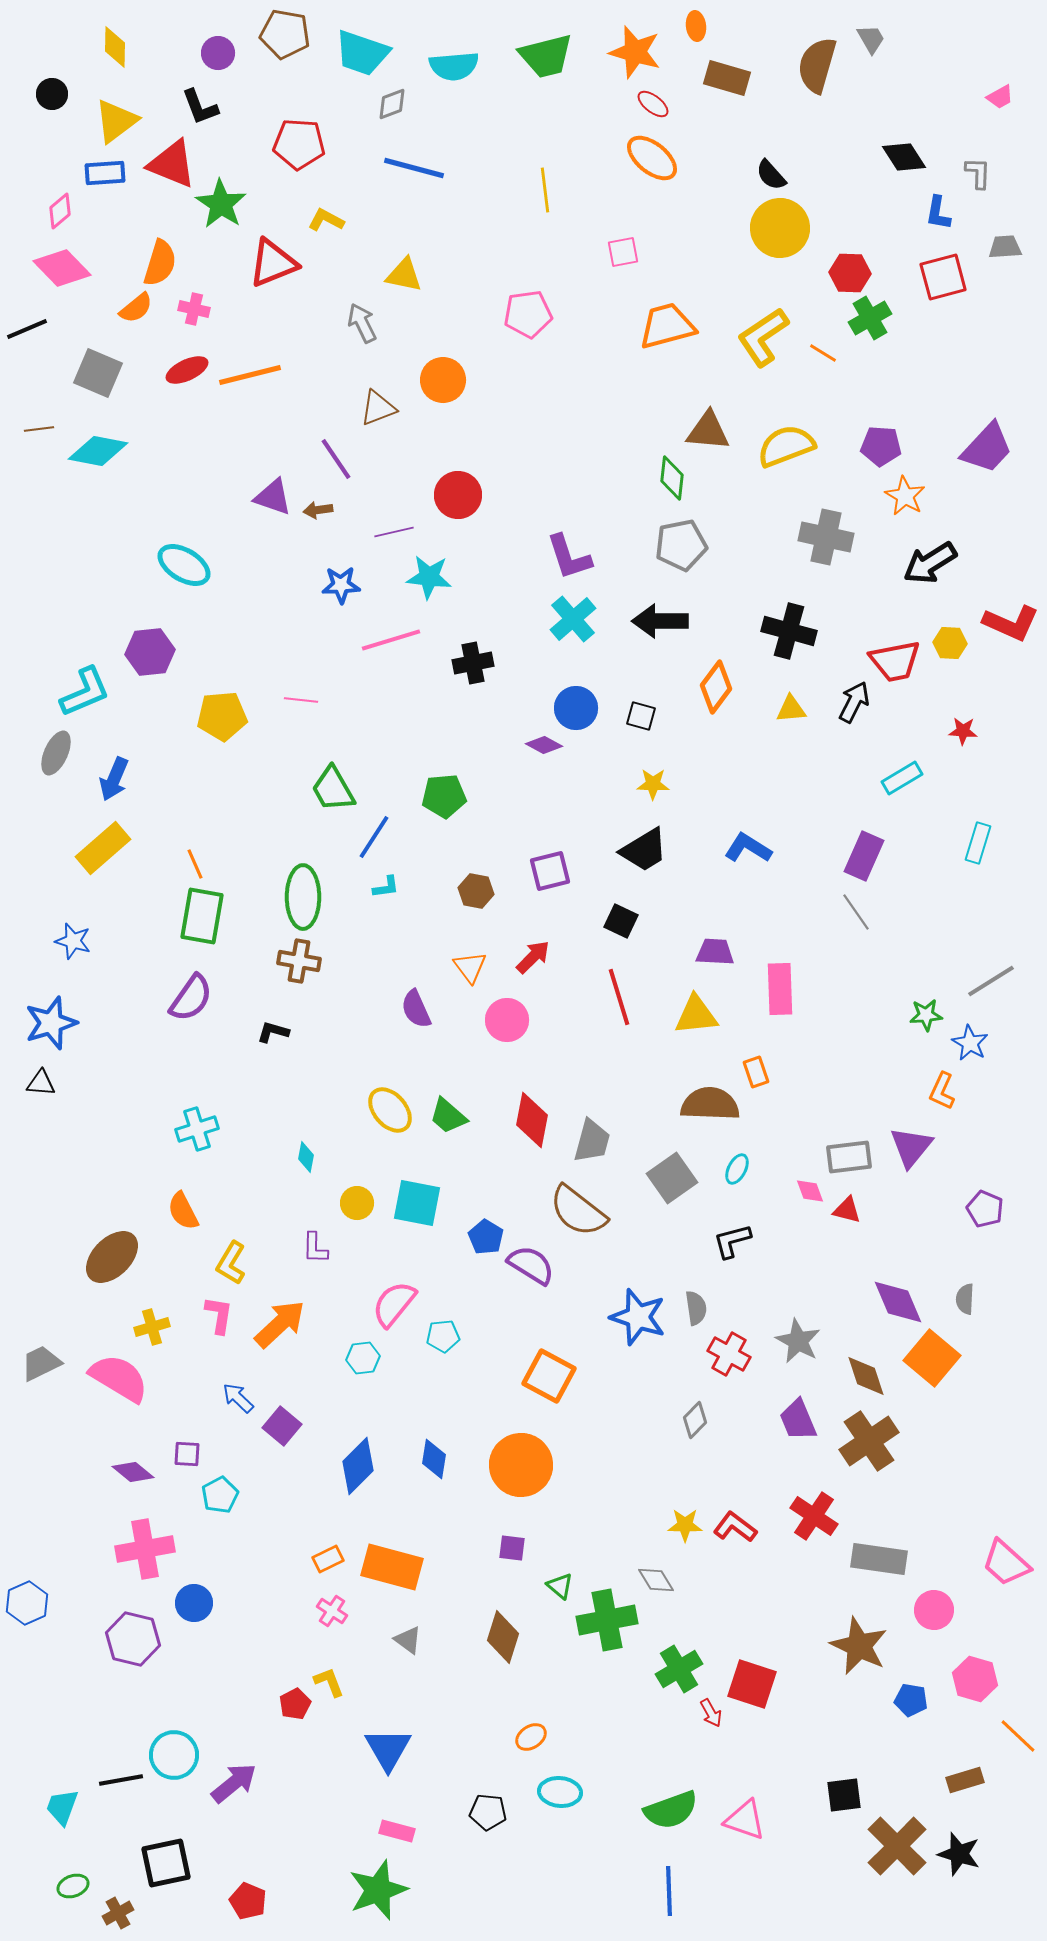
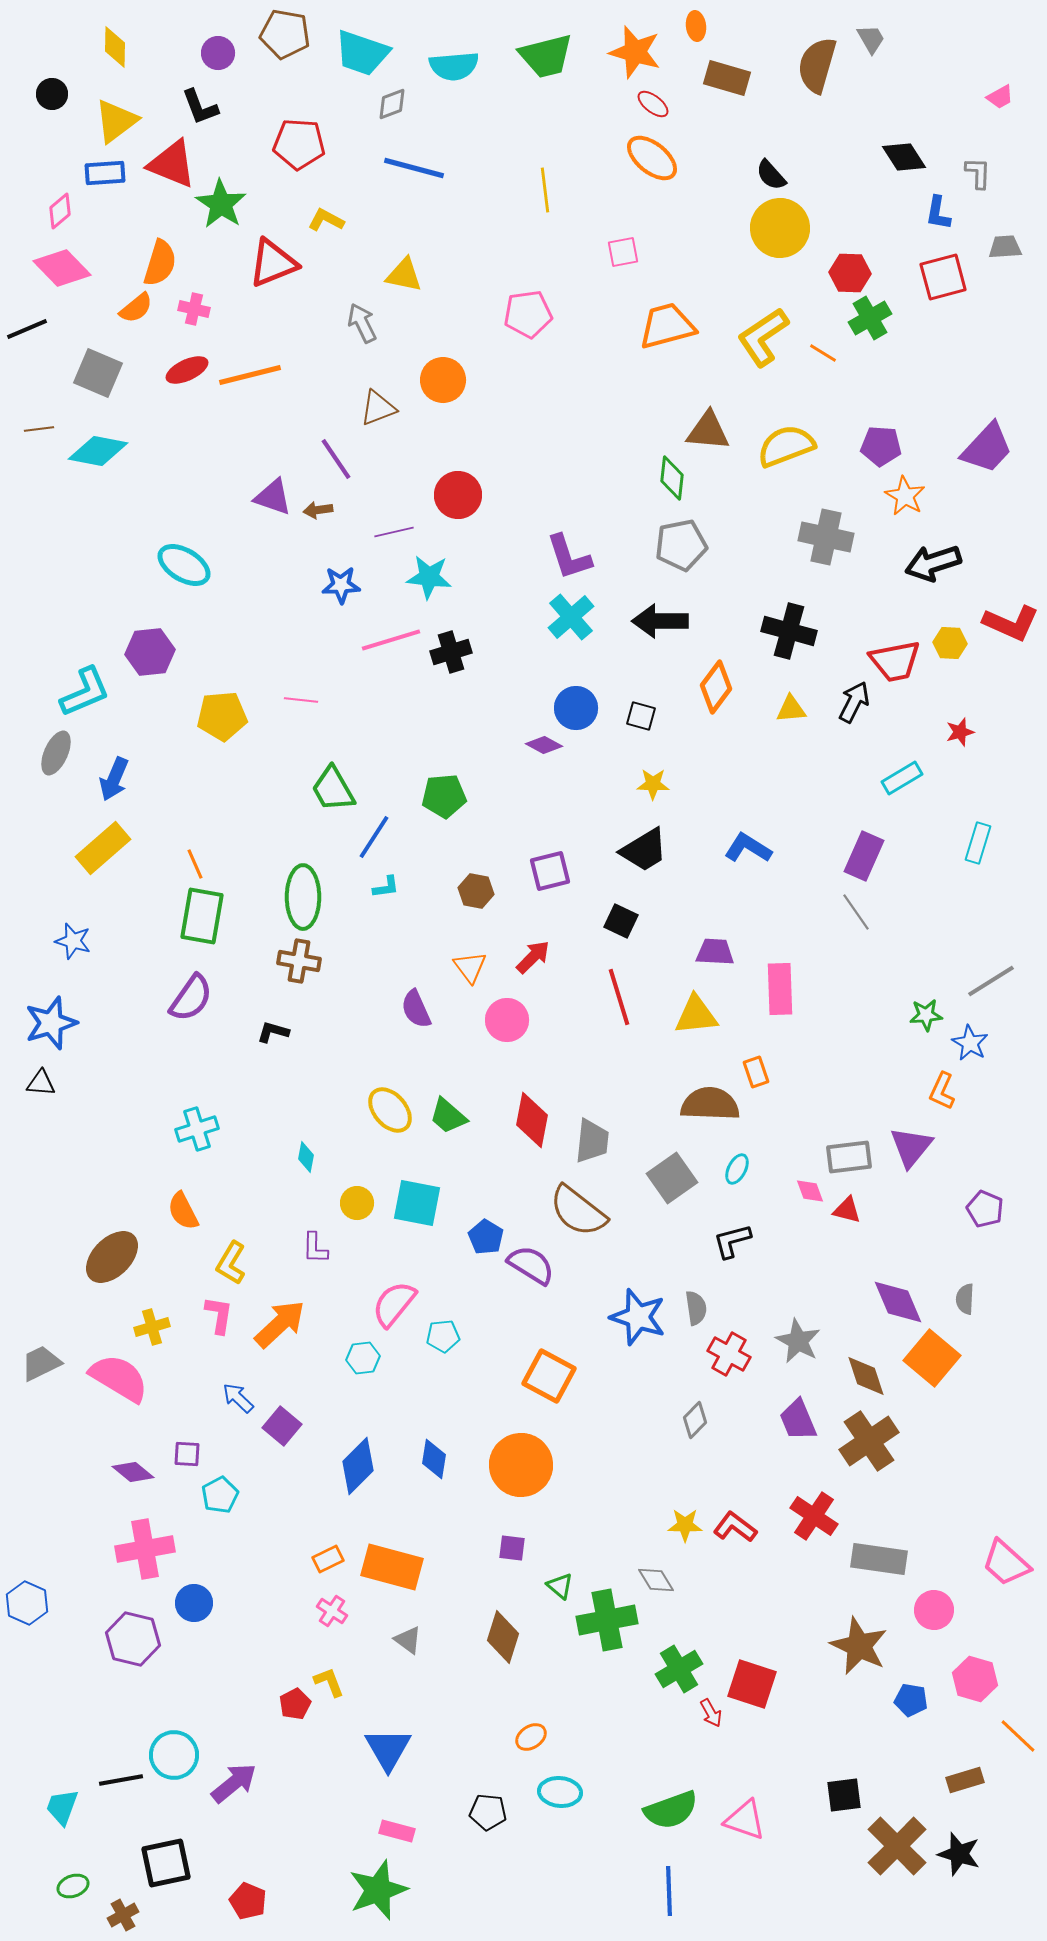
black arrow at (930, 563): moved 3 px right; rotated 14 degrees clockwise
cyan cross at (573, 619): moved 2 px left, 2 px up
black cross at (473, 663): moved 22 px left, 11 px up; rotated 6 degrees counterclockwise
red star at (963, 731): moved 3 px left, 1 px down; rotated 20 degrees counterclockwise
gray trapezoid at (592, 1141): rotated 9 degrees counterclockwise
blue hexagon at (27, 1603): rotated 12 degrees counterclockwise
brown cross at (118, 1913): moved 5 px right, 2 px down
